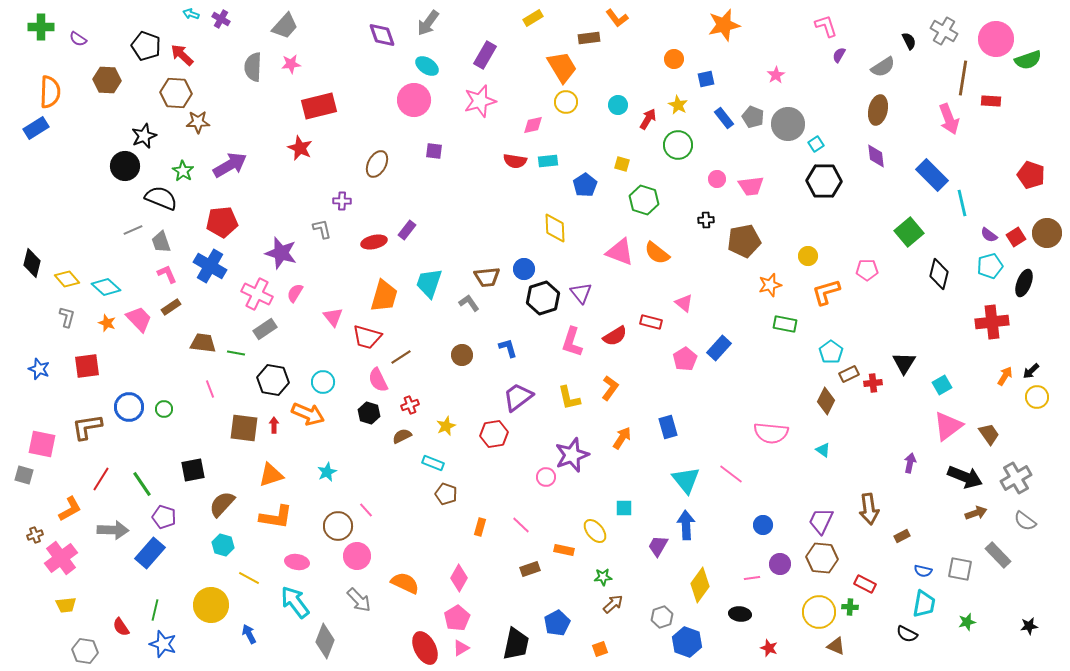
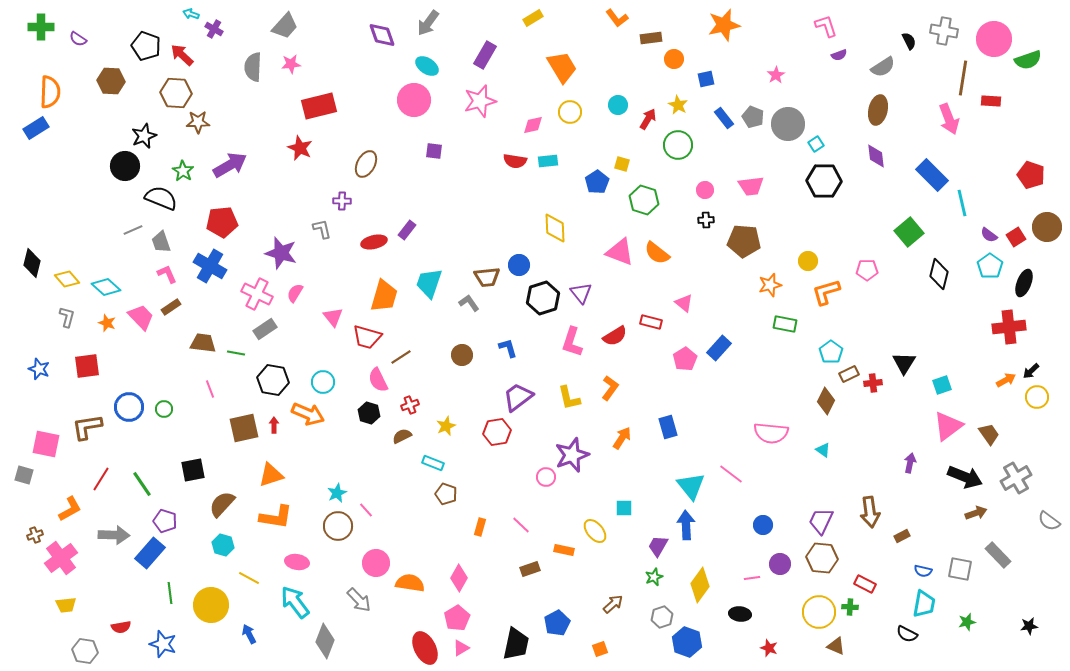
purple cross at (221, 19): moved 7 px left, 10 px down
gray cross at (944, 31): rotated 20 degrees counterclockwise
brown rectangle at (589, 38): moved 62 px right
pink circle at (996, 39): moved 2 px left
purple semicircle at (839, 55): rotated 140 degrees counterclockwise
brown hexagon at (107, 80): moved 4 px right, 1 px down
yellow circle at (566, 102): moved 4 px right, 10 px down
brown ellipse at (377, 164): moved 11 px left
pink circle at (717, 179): moved 12 px left, 11 px down
blue pentagon at (585, 185): moved 12 px right, 3 px up
brown circle at (1047, 233): moved 6 px up
brown pentagon at (744, 241): rotated 16 degrees clockwise
yellow circle at (808, 256): moved 5 px down
cyan pentagon at (990, 266): rotated 20 degrees counterclockwise
blue circle at (524, 269): moved 5 px left, 4 px up
pink trapezoid at (139, 319): moved 2 px right, 2 px up
red cross at (992, 322): moved 17 px right, 5 px down
orange arrow at (1005, 376): moved 1 px right, 4 px down; rotated 30 degrees clockwise
cyan square at (942, 385): rotated 12 degrees clockwise
brown square at (244, 428): rotated 20 degrees counterclockwise
red hexagon at (494, 434): moved 3 px right, 2 px up
pink square at (42, 444): moved 4 px right
cyan star at (327, 472): moved 10 px right, 21 px down
cyan triangle at (686, 480): moved 5 px right, 6 px down
brown arrow at (869, 509): moved 1 px right, 3 px down
purple pentagon at (164, 517): moved 1 px right, 4 px down
gray semicircle at (1025, 521): moved 24 px right
gray arrow at (113, 530): moved 1 px right, 5 px down
pink circle at (357, 556): moved 19 px right, 7 px down
green star at (603, 577): moved 51 px right; rotated 18 degrees counterclockwise
orange semicircle at (405, 583): moved 5 px right; rotated 16 degrees counterclockwise
green line at (155, 610): moved 15 px right, 17 px up; rotated 20 degrees counterclockwise
red semicircle at (121, 627): rotated 66 degrees counterclockwise
